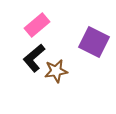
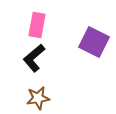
pink rectangle: rotated 40 degrees counterclockwise
brown star: moved 18 px left, 27 px down
